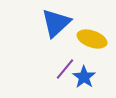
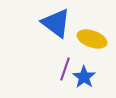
blue triangle: rotated 40 degrees counterclockwise
purple line: rotated 20 degrees counterclockwise
